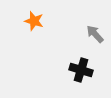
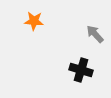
orange star: rotated 12 degrees counterclockwise
